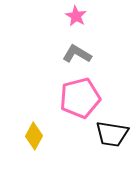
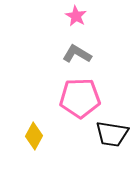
pink pentagon: rotated 12 degrees clockwise
